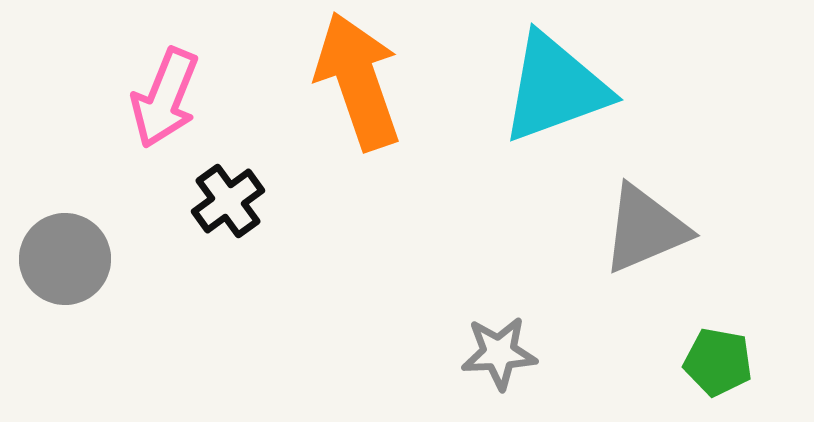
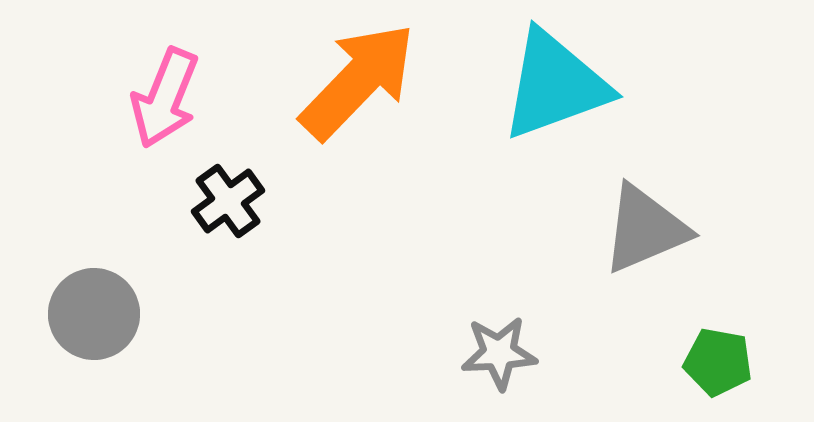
orange arrow: rotated 63 degrees clockwise
cyan triangle: moved 3 px up
gray circle: moved 29 px right, 55 px down
